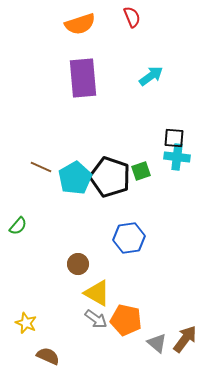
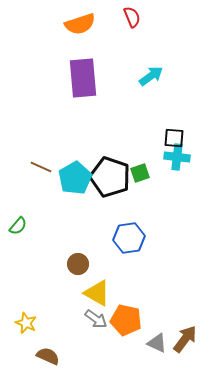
green square: moved 1 px left, 2 px down
gray triangle: rotated 15 degrees counterclockwise
